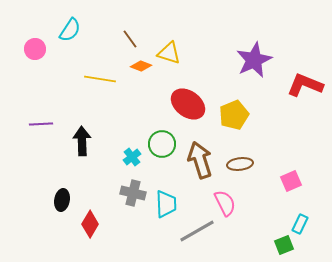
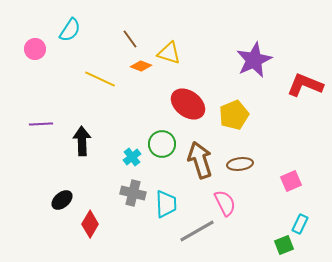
yellow line: rotated 16 degrees clockwise
black ellipse: rotated 40 degrees clockwise
